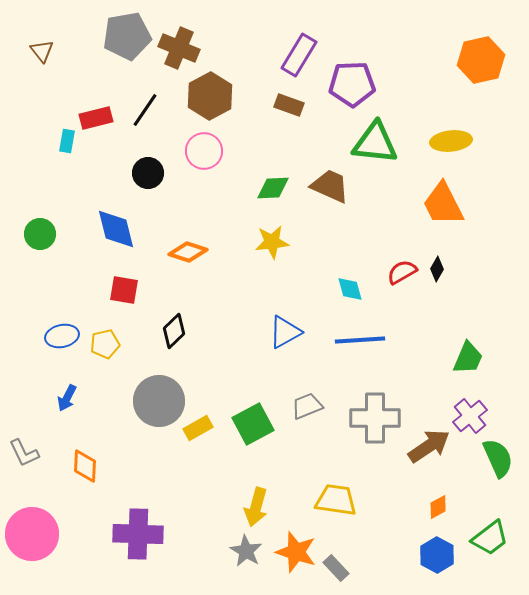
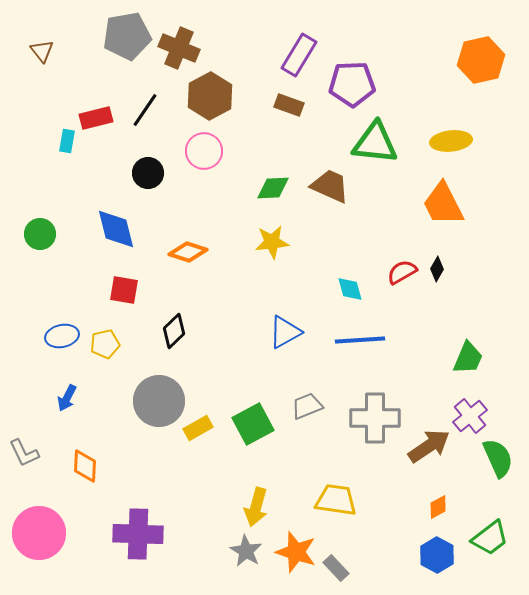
pink circle at (32, 534): moved 7 px right, 1 px up
